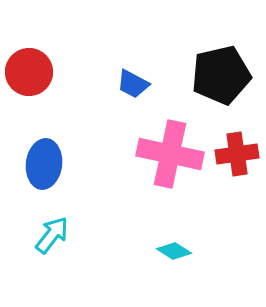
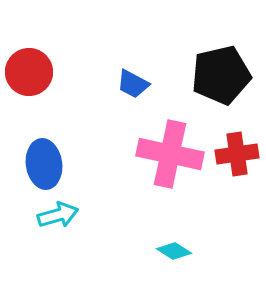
blue ellipse: rotated 15 degrees counterclockwise
cyan arrow: moved 6 px right, 20 px up; rotated 36 degrees clockwise
